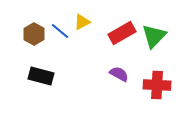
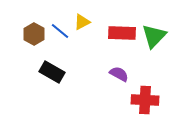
red rectangle: rotated 32 degrees clockwise
black rectangle: moved 11 px right, 4 px up; rotated 15 degrees clockwise
red cross: moved 12 px left, 15 px down
